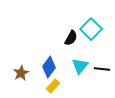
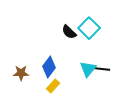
cyan square: moved 2 px left, 1 px up
black semicircle: moved 2 px left, 6 px up; rotated 105 degrees clockwise
cyan triangle: moved 8 px right, 3 px down
brown star: rotated 28 degrees clockwise
